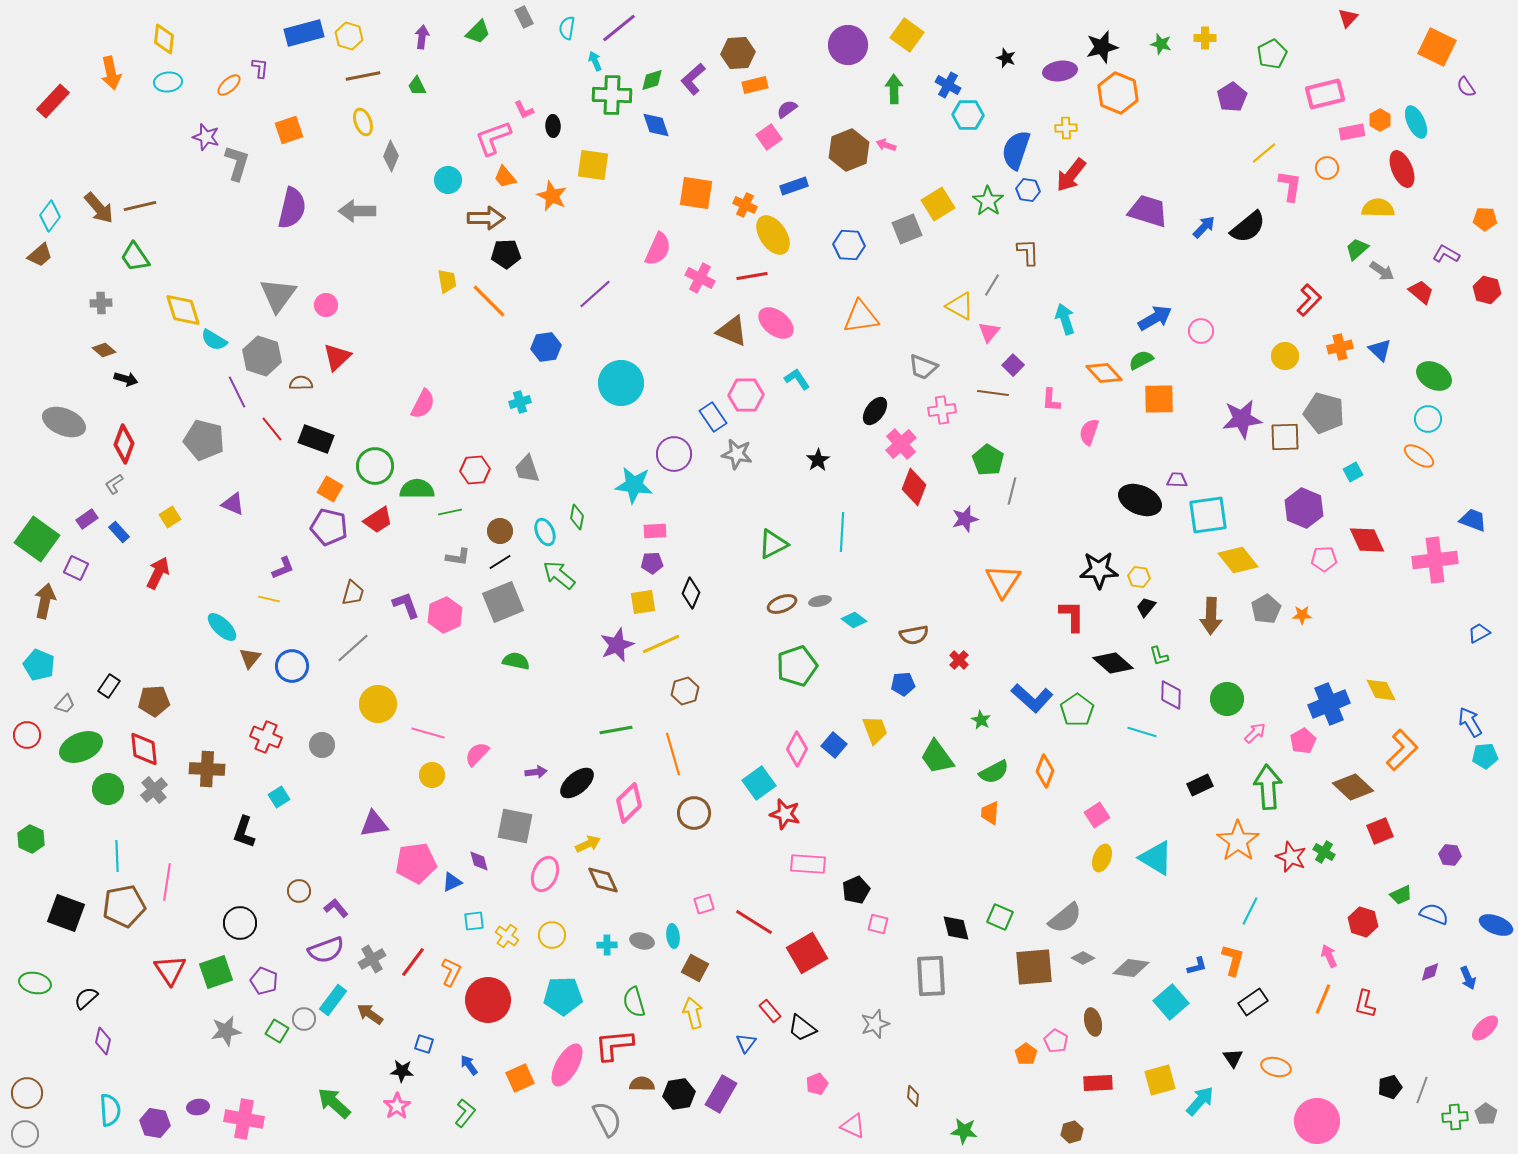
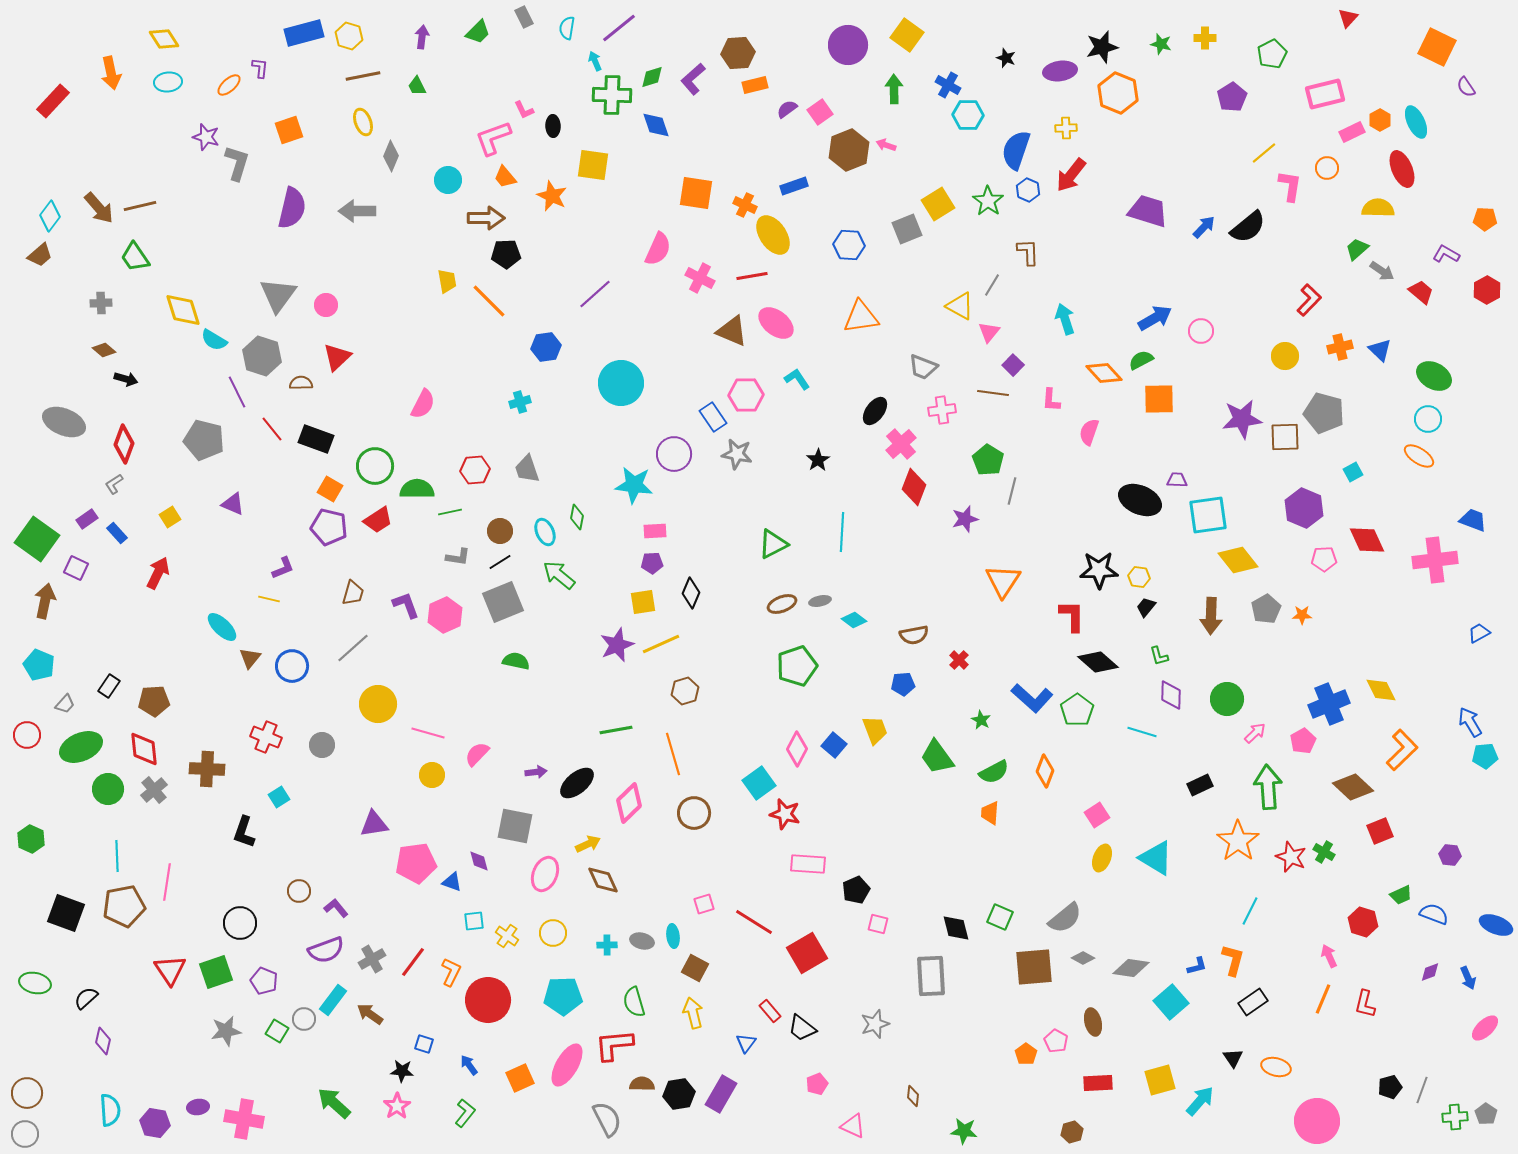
yellow diamond at (164, 39): rotated 40 degrees counterclockwise
green diamond at (652, 80): moved 3 px up
pink rectangle at (1352, 132): rotated 15 degrees counterclockwise
pink square at (769, 137): moved 51 px right, 25 px up
blue hexagon at (1028, 190): rotated 15 degrees clockwise
red hexagon at (1487, 290): rotated 16 degrees clockwise
blue rectangle at (119, 532): moved 2 px left, 1 px down
black diamond at (1113, 663): moved 15 px left, 1 px up
blue triangle at (452, 882): rotated 45 degrees clockwise
yellow circle at (552, 935): moved 1 px right, 2 px up
